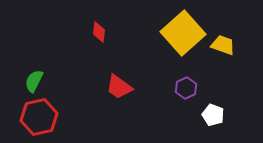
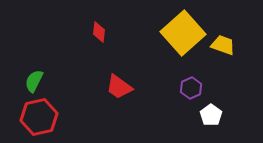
purple hexagon: moved 5 px right
white pentagon: moved 2 px left; rotated 15 degrees clockwise
